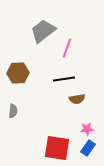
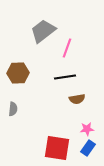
black line: moved 1 px right, 2 px up
gray semicircle: moved 2 px up
